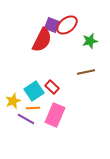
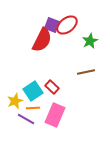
green star: rotated 14 degrees counterclockwise
cyan square: moved 1 px left
yellow star: moved 2 px right
